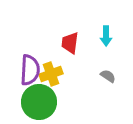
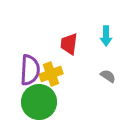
red trapezoid: moved 1 px left, 1 px down
